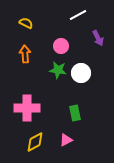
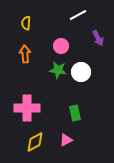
yellow semicircle: rotated 112 degrees counterclockwise
white circle: moved 1 px up
